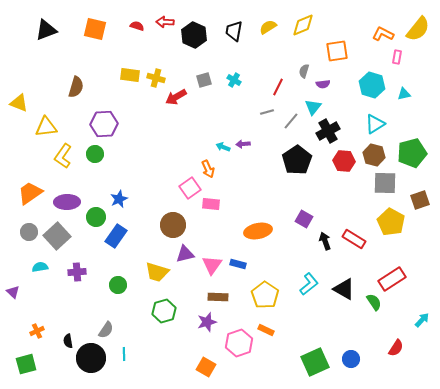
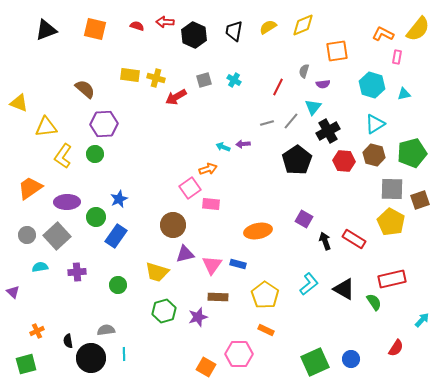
brown semicircle at (76, 87): moved 9 px right, 2 px down; rotated 65 degrees counterclockwise
gray line at (267, 112): moved 11 px down
orange arrow at (208, 169): rotated 84 degrees counterclockwise
gray square at (385, 183): moved 7 px right, 6 px down
orange trapezoid at (30, 193): moved 5 px up
gray circle at (29, 232): moved 2 px left, 3 px down
red rectangle at (392, 279): rotated 20 degrees clockwise
purple star at (207, 322): moved 9 px left, 5 px up
gray semicircle at (106, 330): rotated 132 degrees counterclockwise
pink hexagon at (239, 343): moved 11 px down; rotated 20 degrees clockwise
